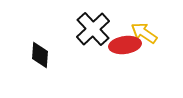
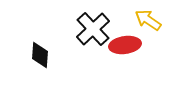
yellow arrow: moved 4 px right, 13 px up
